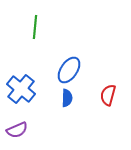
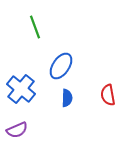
green line: rotated 25 degrees counterclockwise
blue ellipse: moved 8 px left, 4 px up
red semicircle: rotated 25 degrees counterclockwise
